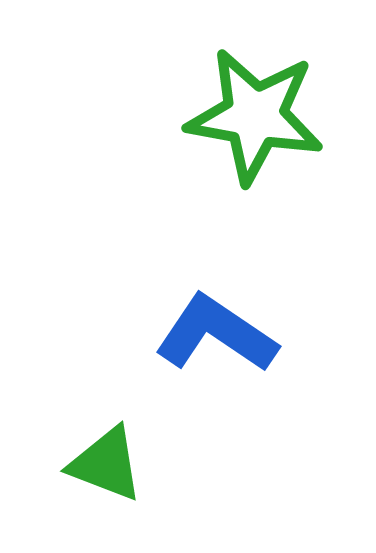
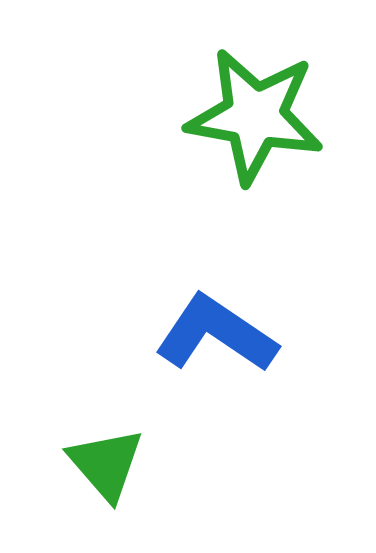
green triangle: rotated 28 degrees clockwise
